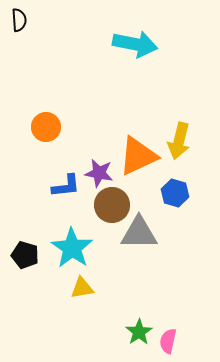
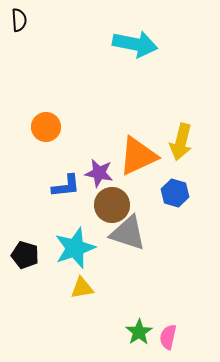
yellow arrow: moved 2 px right, 1 px down
gray triangle: moved 11 px left; rotated 18 degrees clockwise
cyan star: moved 3 px right; rotated 18 degrees clockwise
pink semicircle: moved 4 px up
